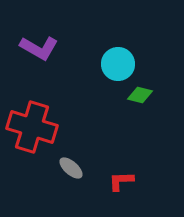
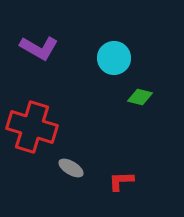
cyan circle: moved 4 px left, 6 px up
green diamond: moved 2 px down
gray ellipse: rotated 10 degrees counterclockwise
